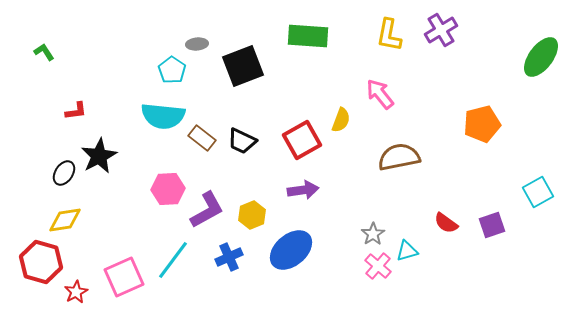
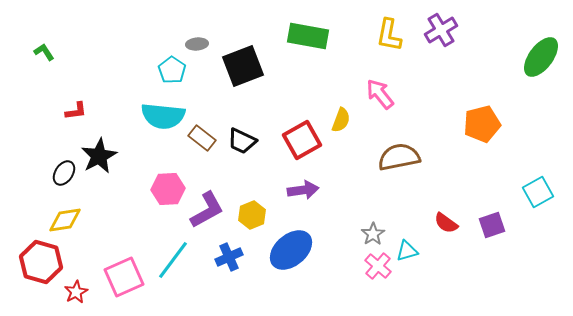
green rectangle: rotated 6 degrees clockwise
